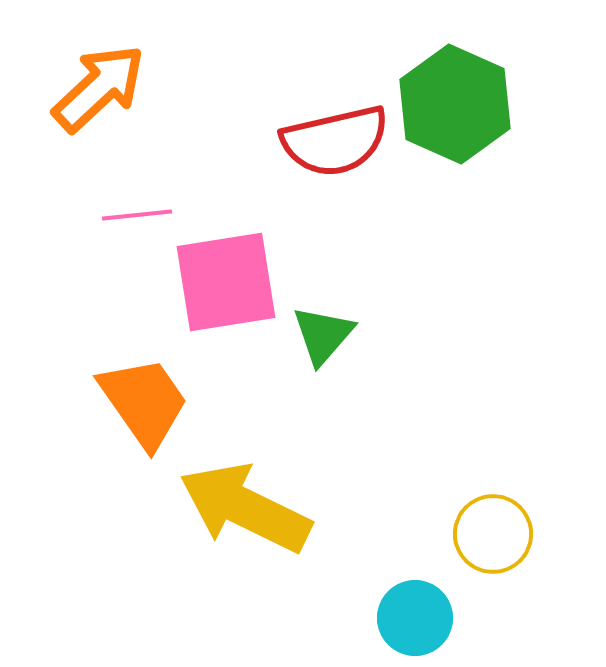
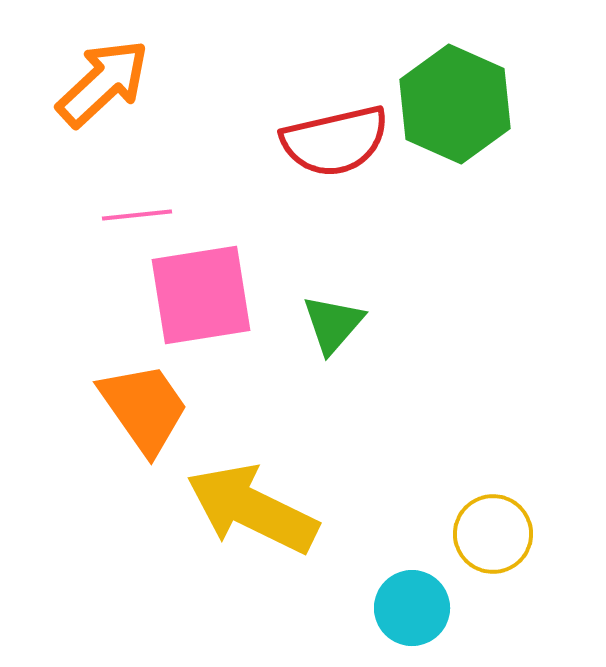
orange arrow: moved 4 px right, 5 px up
pink square: moved 25 px left, 13 px down
green triangle: moved 10 px right, 11 px up
orange trapezoid: moved 6 px down
yellow arrow: moved 7 px right, 1 px down
cyan circle: moved 3 px left, 10 px up
